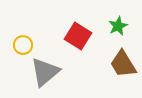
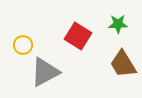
green star: moved 2 px up; rotated 24 degrees clockwise
gray triangle: rotated 12 degrees clockwise
